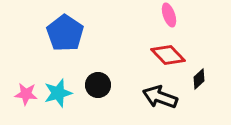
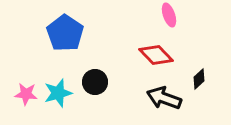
red diamond: moved 12 px left
black circle: moved 3 px left, 3 px up
black arrow: moved 4 px right, 1 px down
